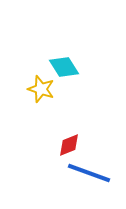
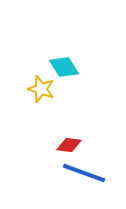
red diamond: rotated 30 degrees clockwise
blue line: moved 5 px left
